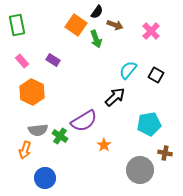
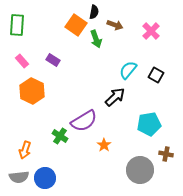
black semicircle: moved 3 px left; rotated 24 degrees counterclockwise
green rectangle: rotated 15 degrees clockwise
orange hexagon: moved 1 px up
gray semicircle: moved 19 px left, 47 px down
brown cross: moved 1 px right, 1 px down
